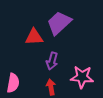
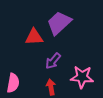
purple arrow: moved 1 px right; rotated 24 degrees clockwise
